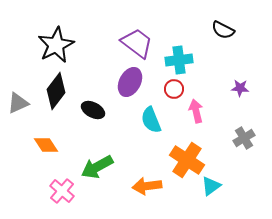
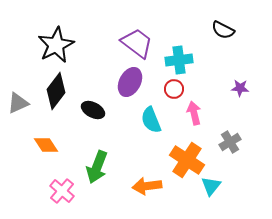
pink arrow: moved 2 px left, 2 px down
gray cross: moved 14 px left, 4 px down
green arrow: rotated 40 degrees counterclockwise
cyan triangle: rotated 15 degrees counterclockwise
